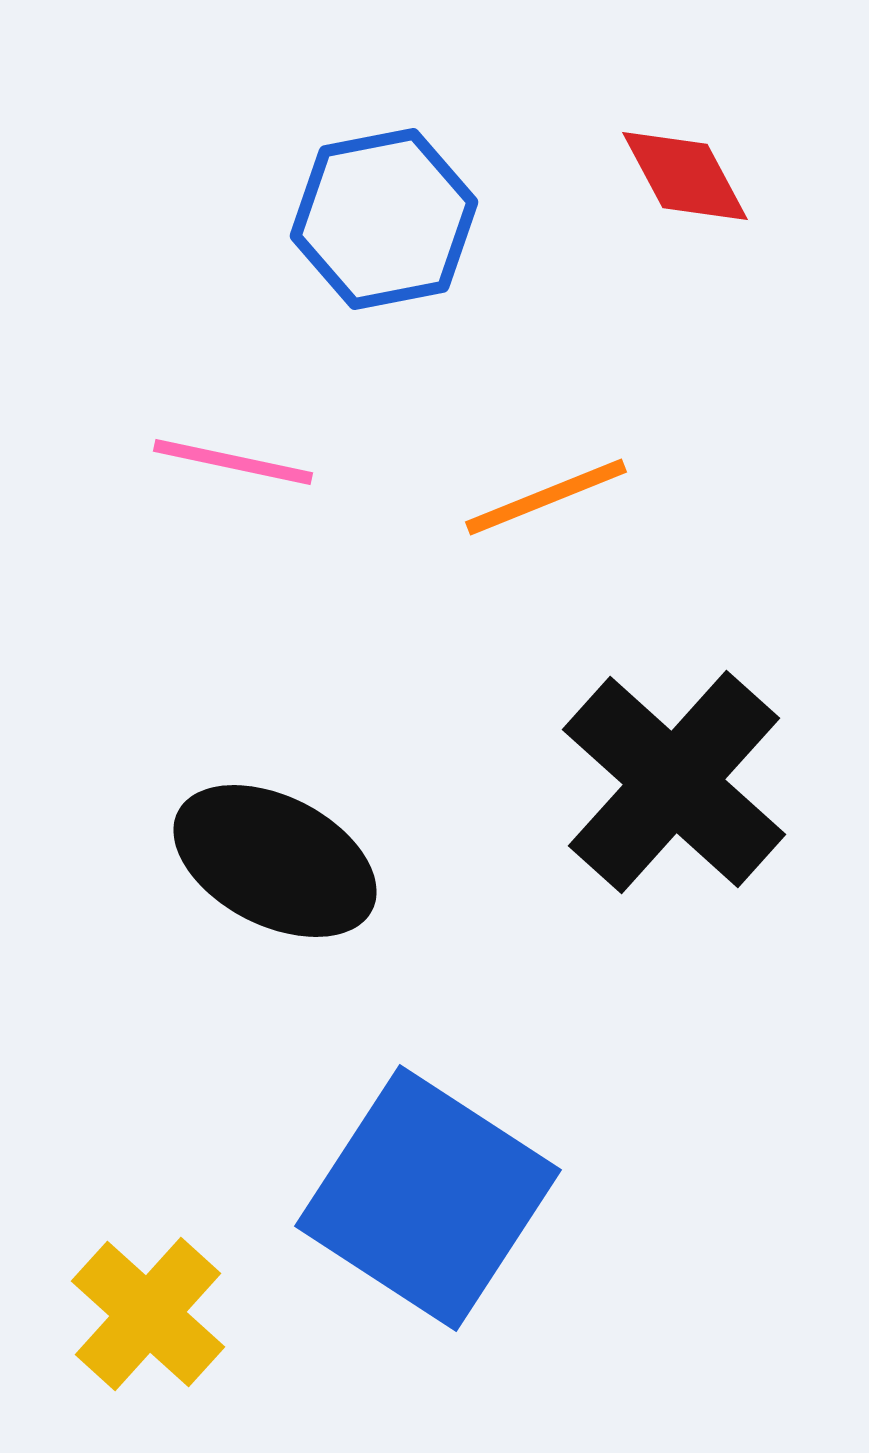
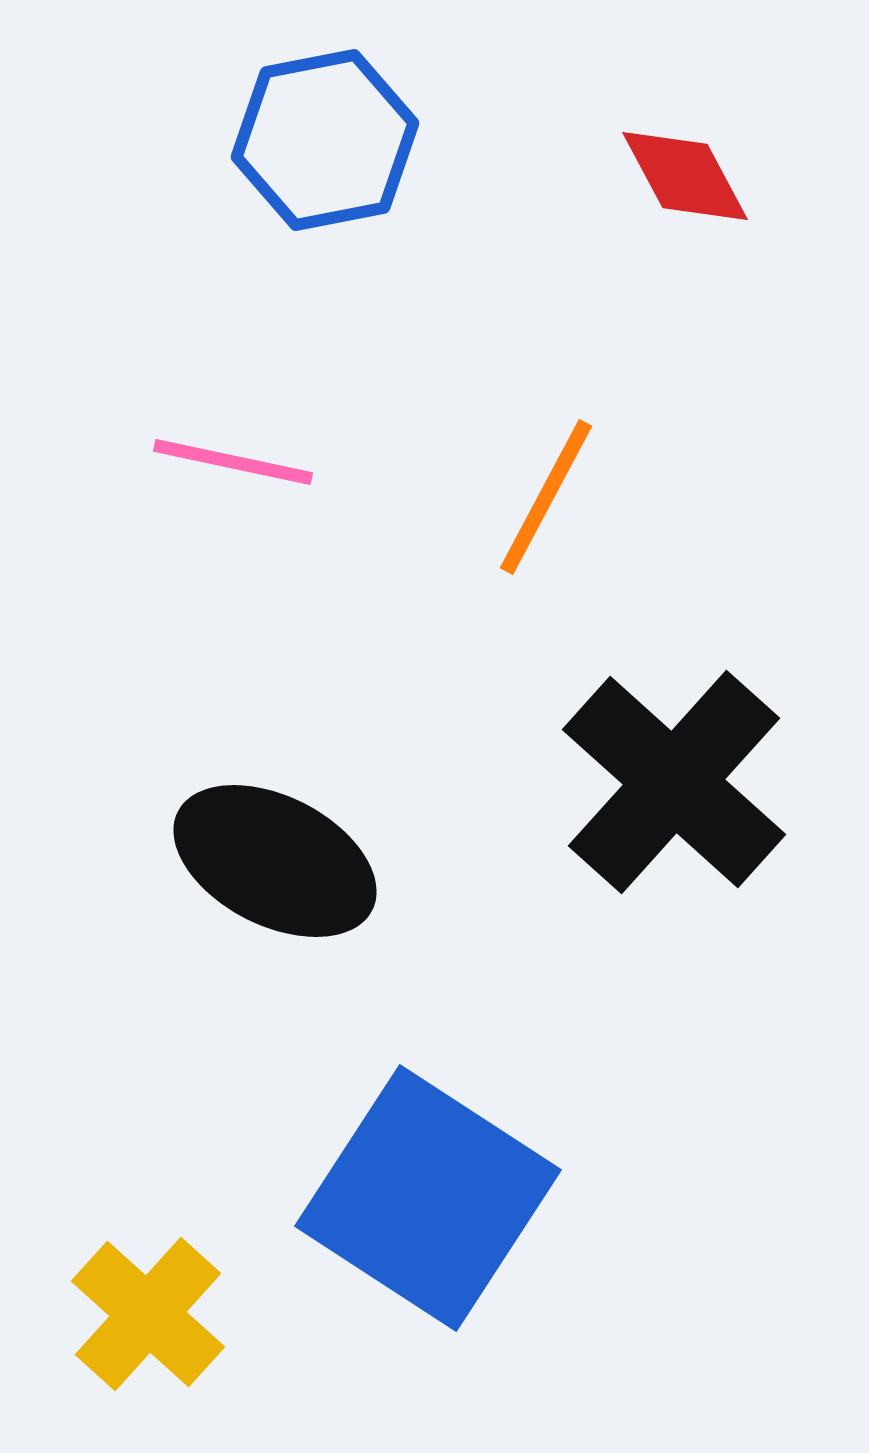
blue hexagon: moved 59 px left, 79 px up
orange line: rotated 40 degrees counterclockwise
